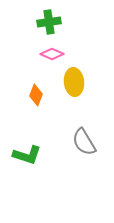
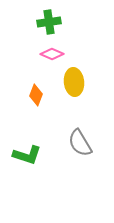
gray semicircle: moved 4 px left, 1 px down
